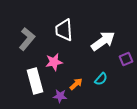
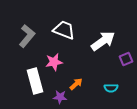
white trapezoid: rotated 115 degrees clockwise
gray L-shape: moved 3 px up
cyan semicircle: moved 10 px right, 9 px down; rotated 48 degrees clockwise
purple star: moved 1 px down
